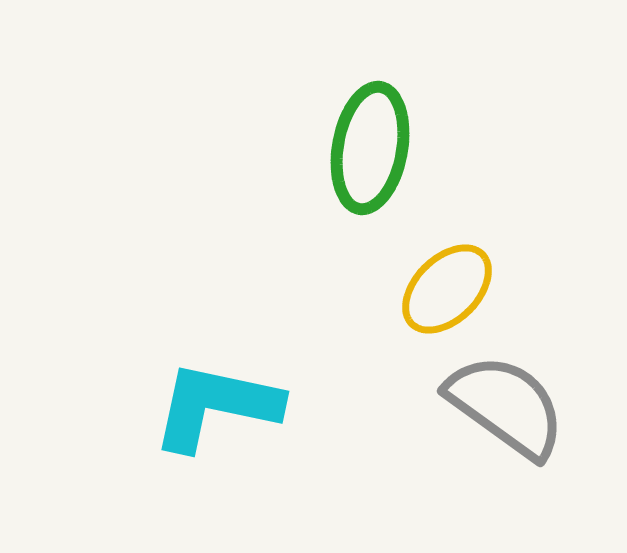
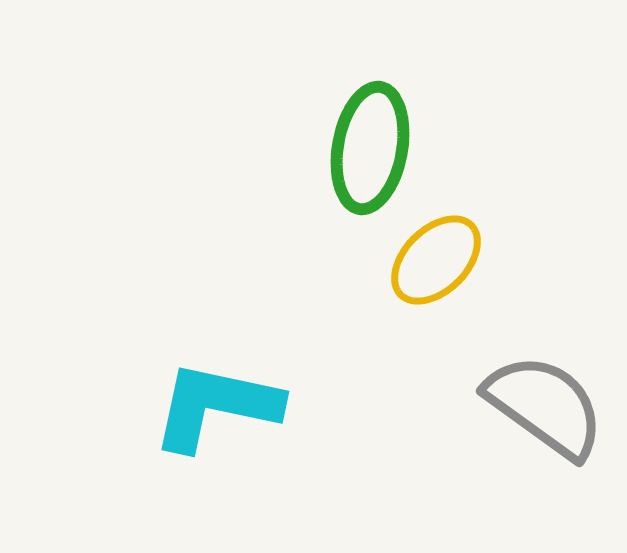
yellow ellipse: moved 11 px left, 29 px up
gray semicircle: moved 39 px right
